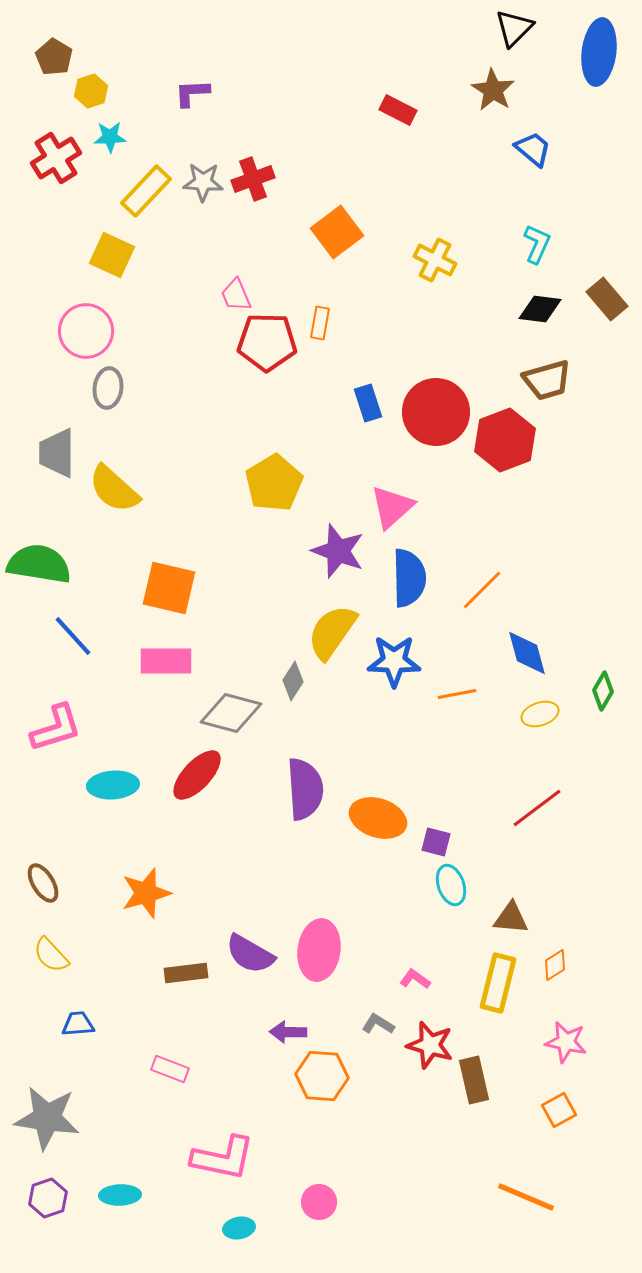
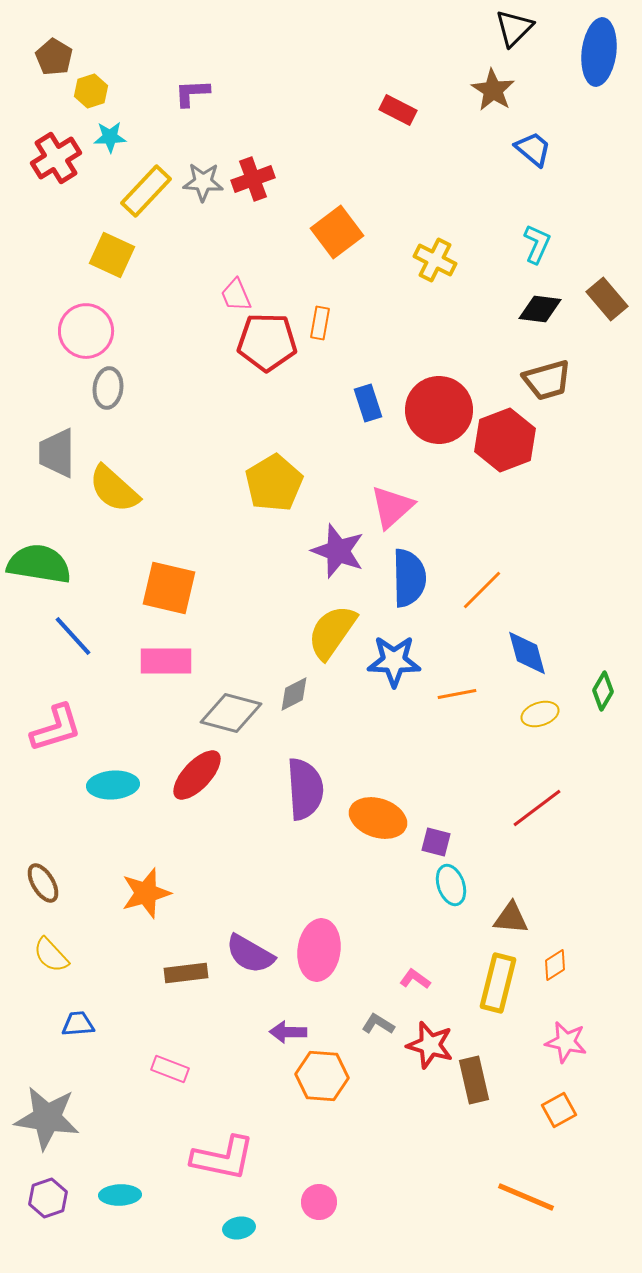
red circle at (436, 412): moved 3 px right, 2 px up
gray diamond at (293, 681): moved 1 px right, 13 px down; rotated 30 degrees clockwise
